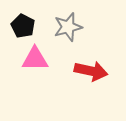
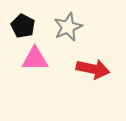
gray star: rotated 8 degrees counterclockwise
red arrow: moved 2 px right, 2 px up
